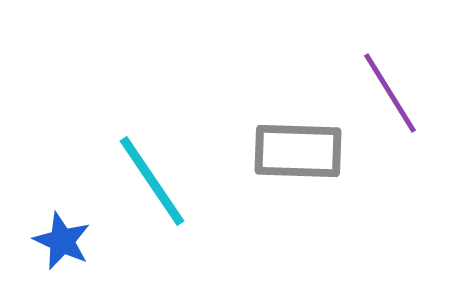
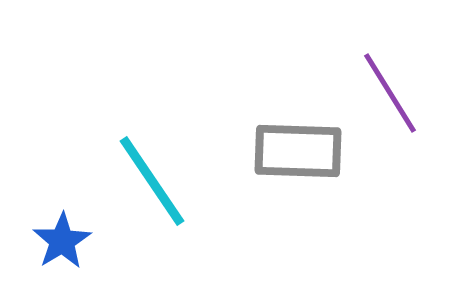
blue star: rotated 16 degrees clockwise
